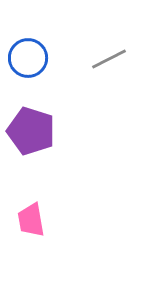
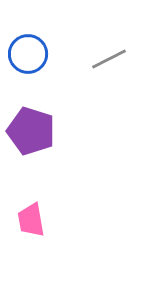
blue circle: moved 4 px up
